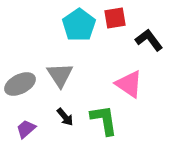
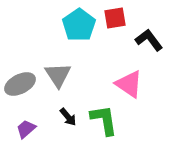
gray triangle: moved 2 px left
black arrow: moved 3 px right
